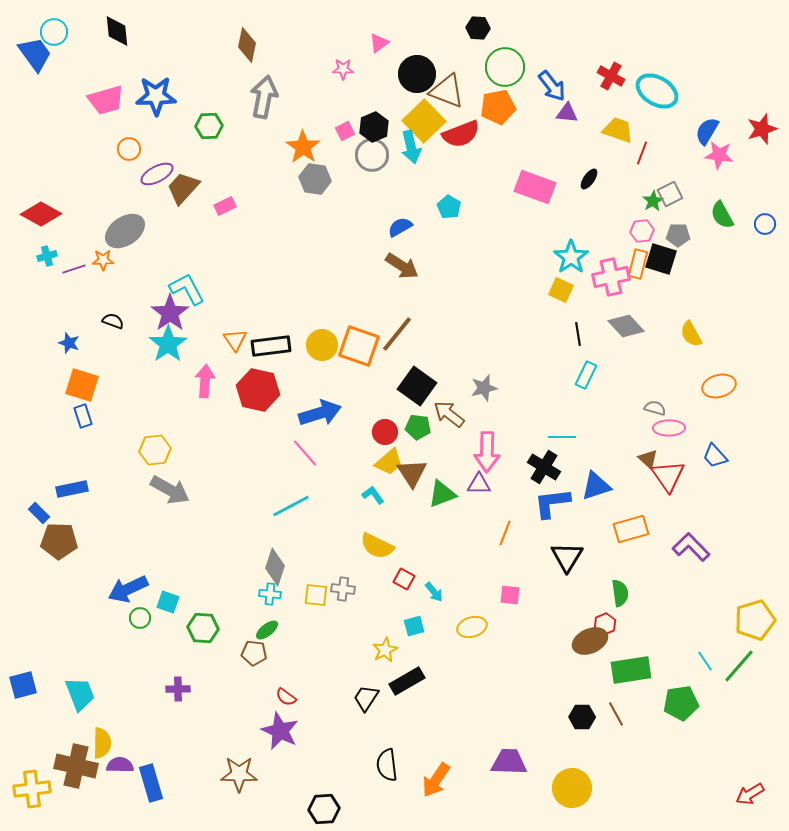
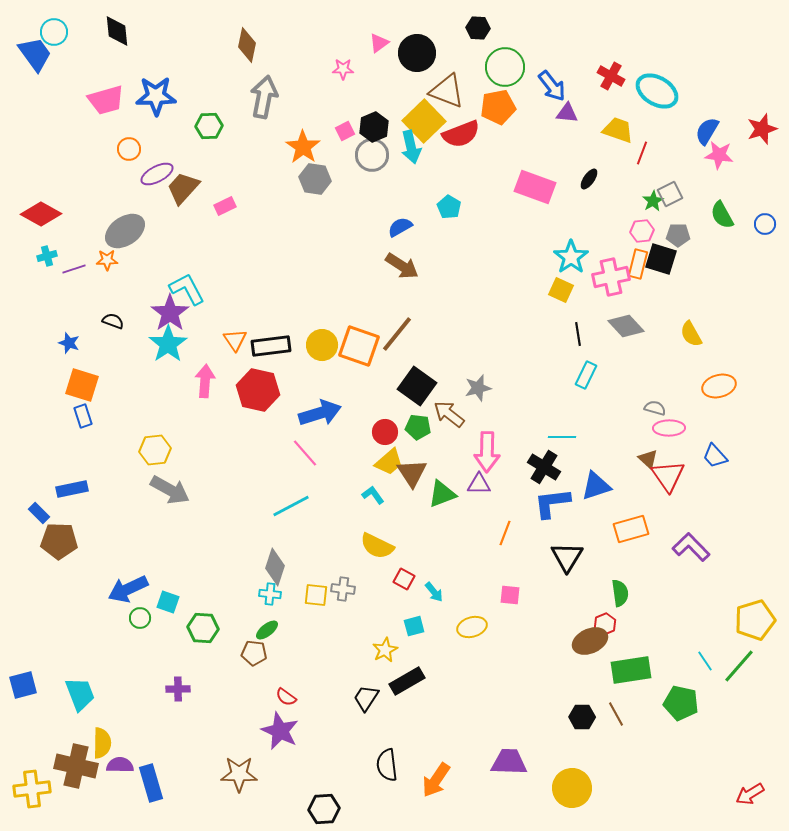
black circle at (417, 74): moved 21 px up
orange star at (103, 260): moved 4 px right
gray star at (484, 388): moved 6 px left
green pentagon at (681, 703): rotated 20 degrees clockwise
